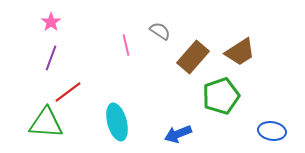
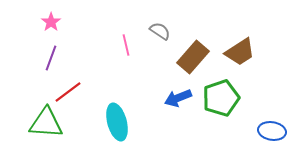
green pentagon: moved 2 px down
blue arrow: moved 36 px up
